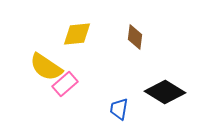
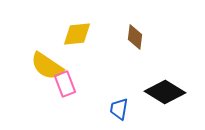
yellow semicircle: moved 1 px right, 1 px up
pink rectangle: rotated 70 degrees counterclockwise
